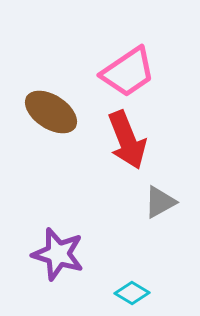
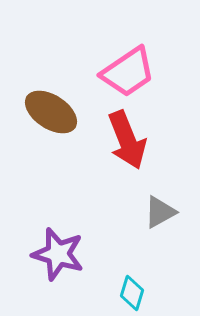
gray triangle: moved 10 px down
cyan diamond: rotated 76 degrees clockwise
